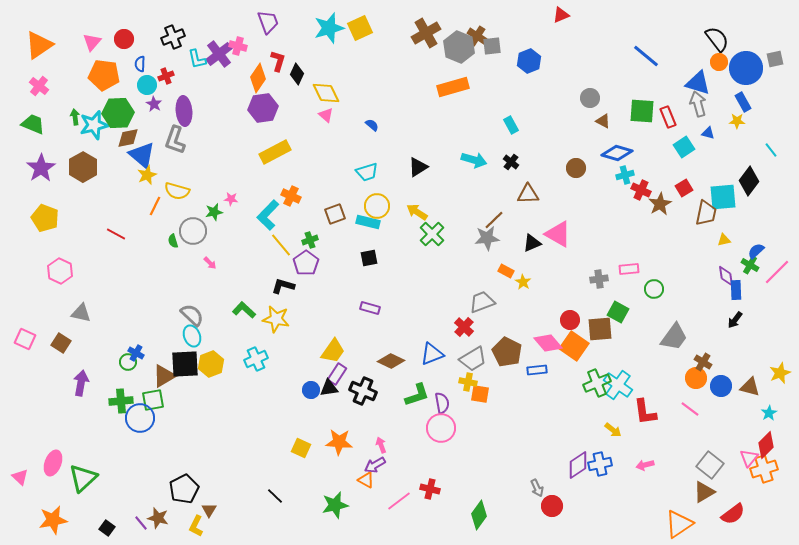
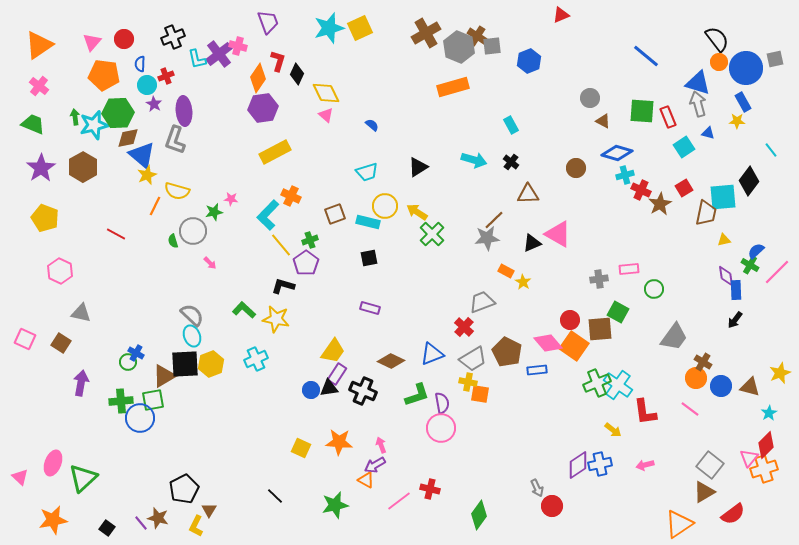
yellow circle at (377, 206): moved 8 px right
